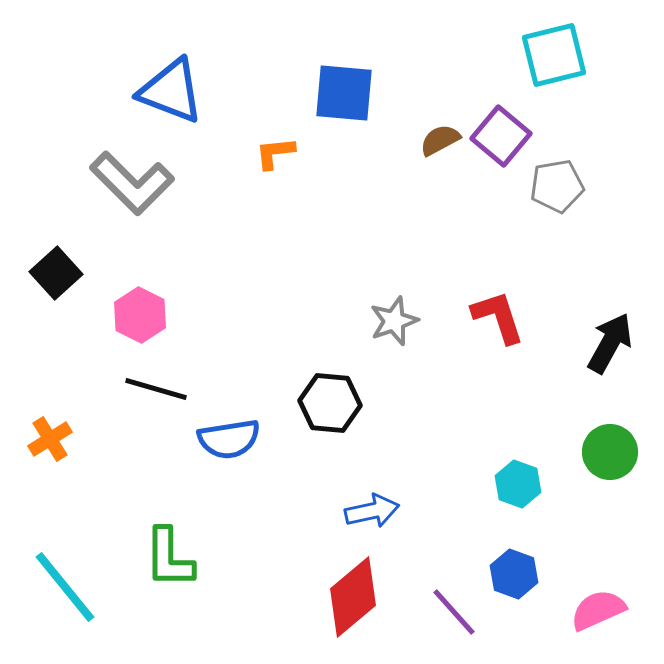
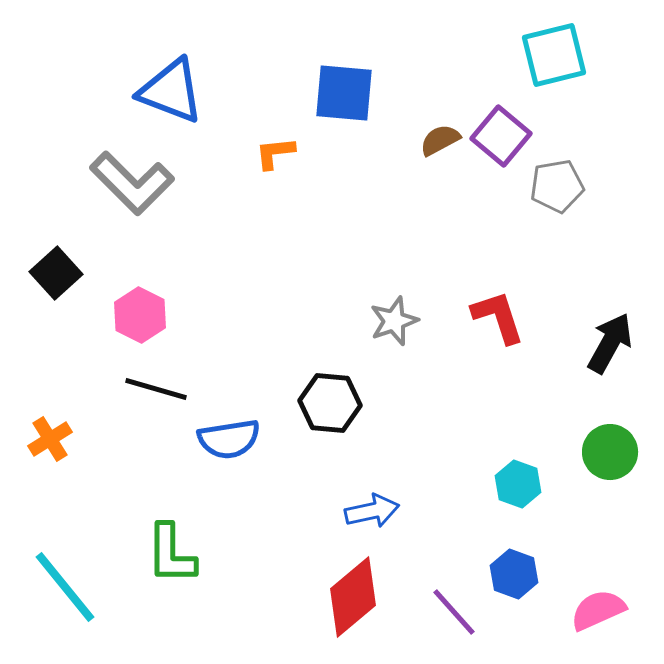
green L-shape: moved 2 px right, 4 px up
